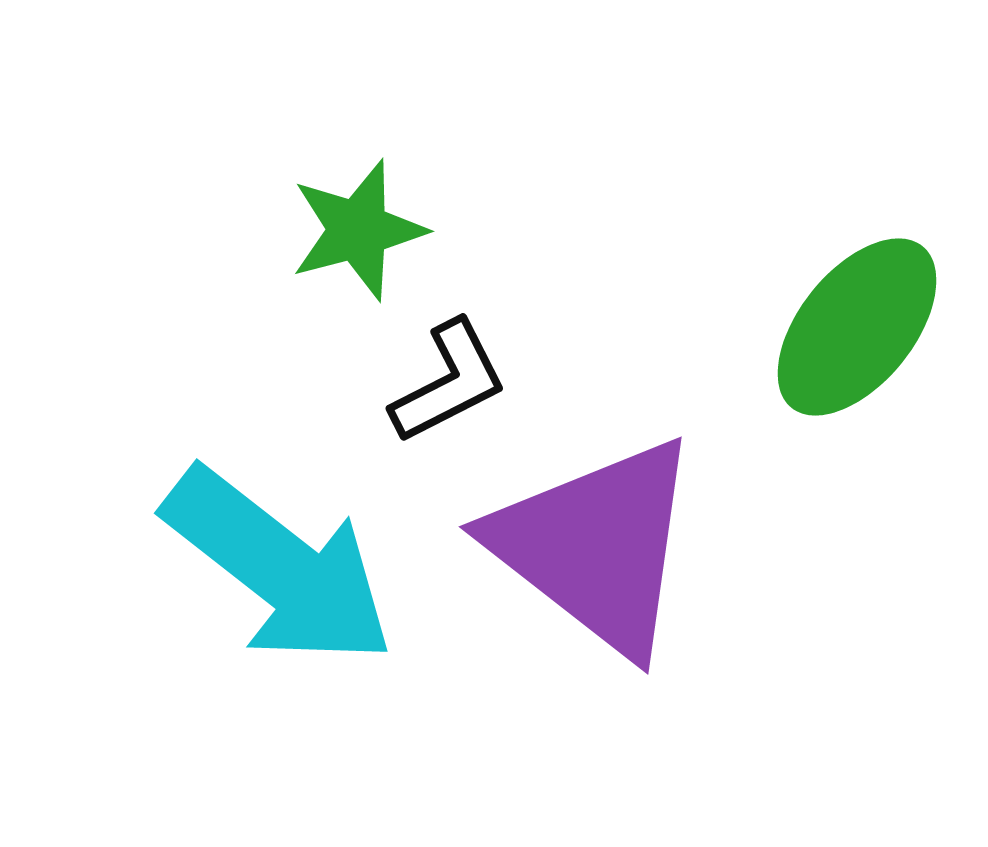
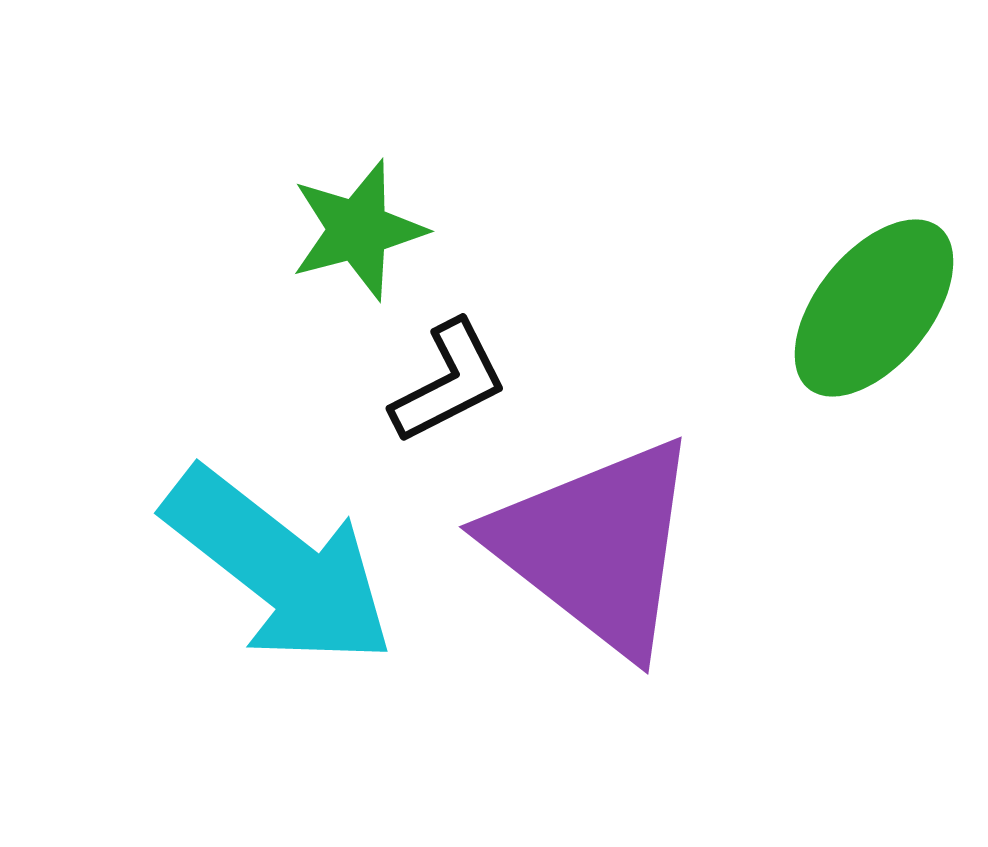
green ellipse: moved 17 px right, 19 px up
